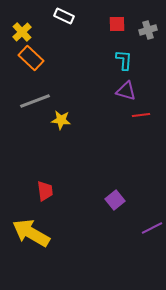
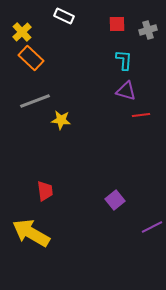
purple line: moved 1 px up
